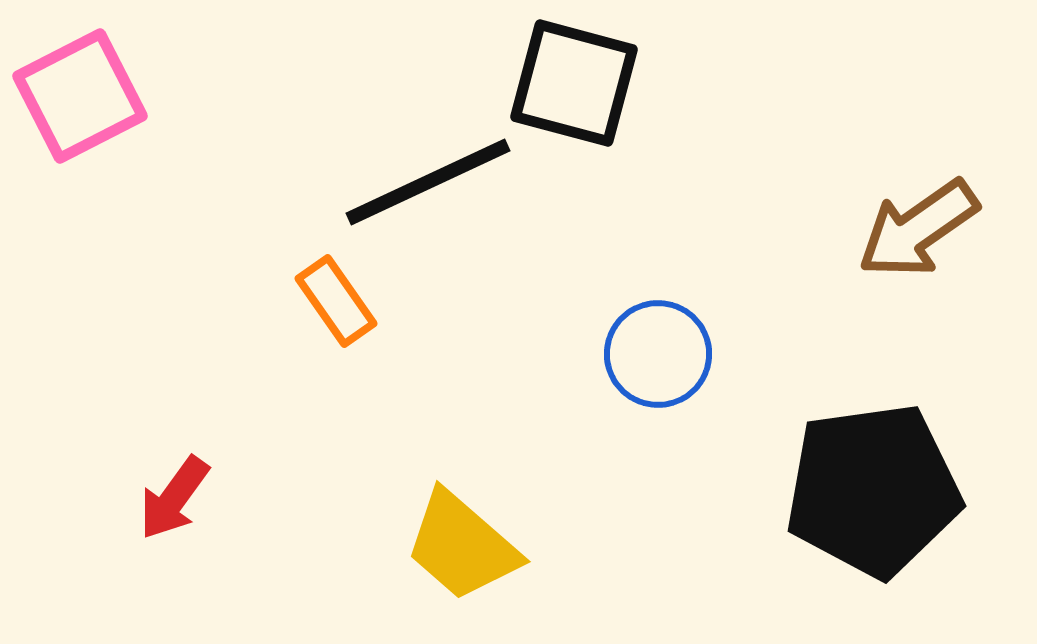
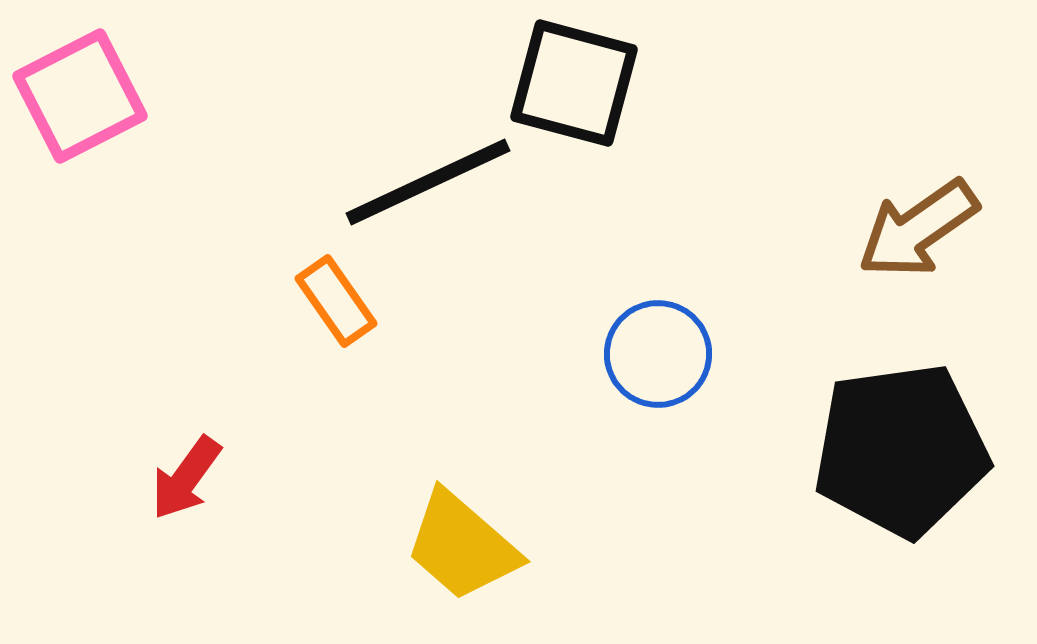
black pentagon: moved 28 px right, 40 px up
red arrow: moved 12 px right, 20 px up
